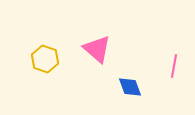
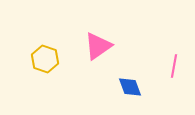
pink triangle: moved 1 px right, 3 px up; rotated 44 degrees clockwise
